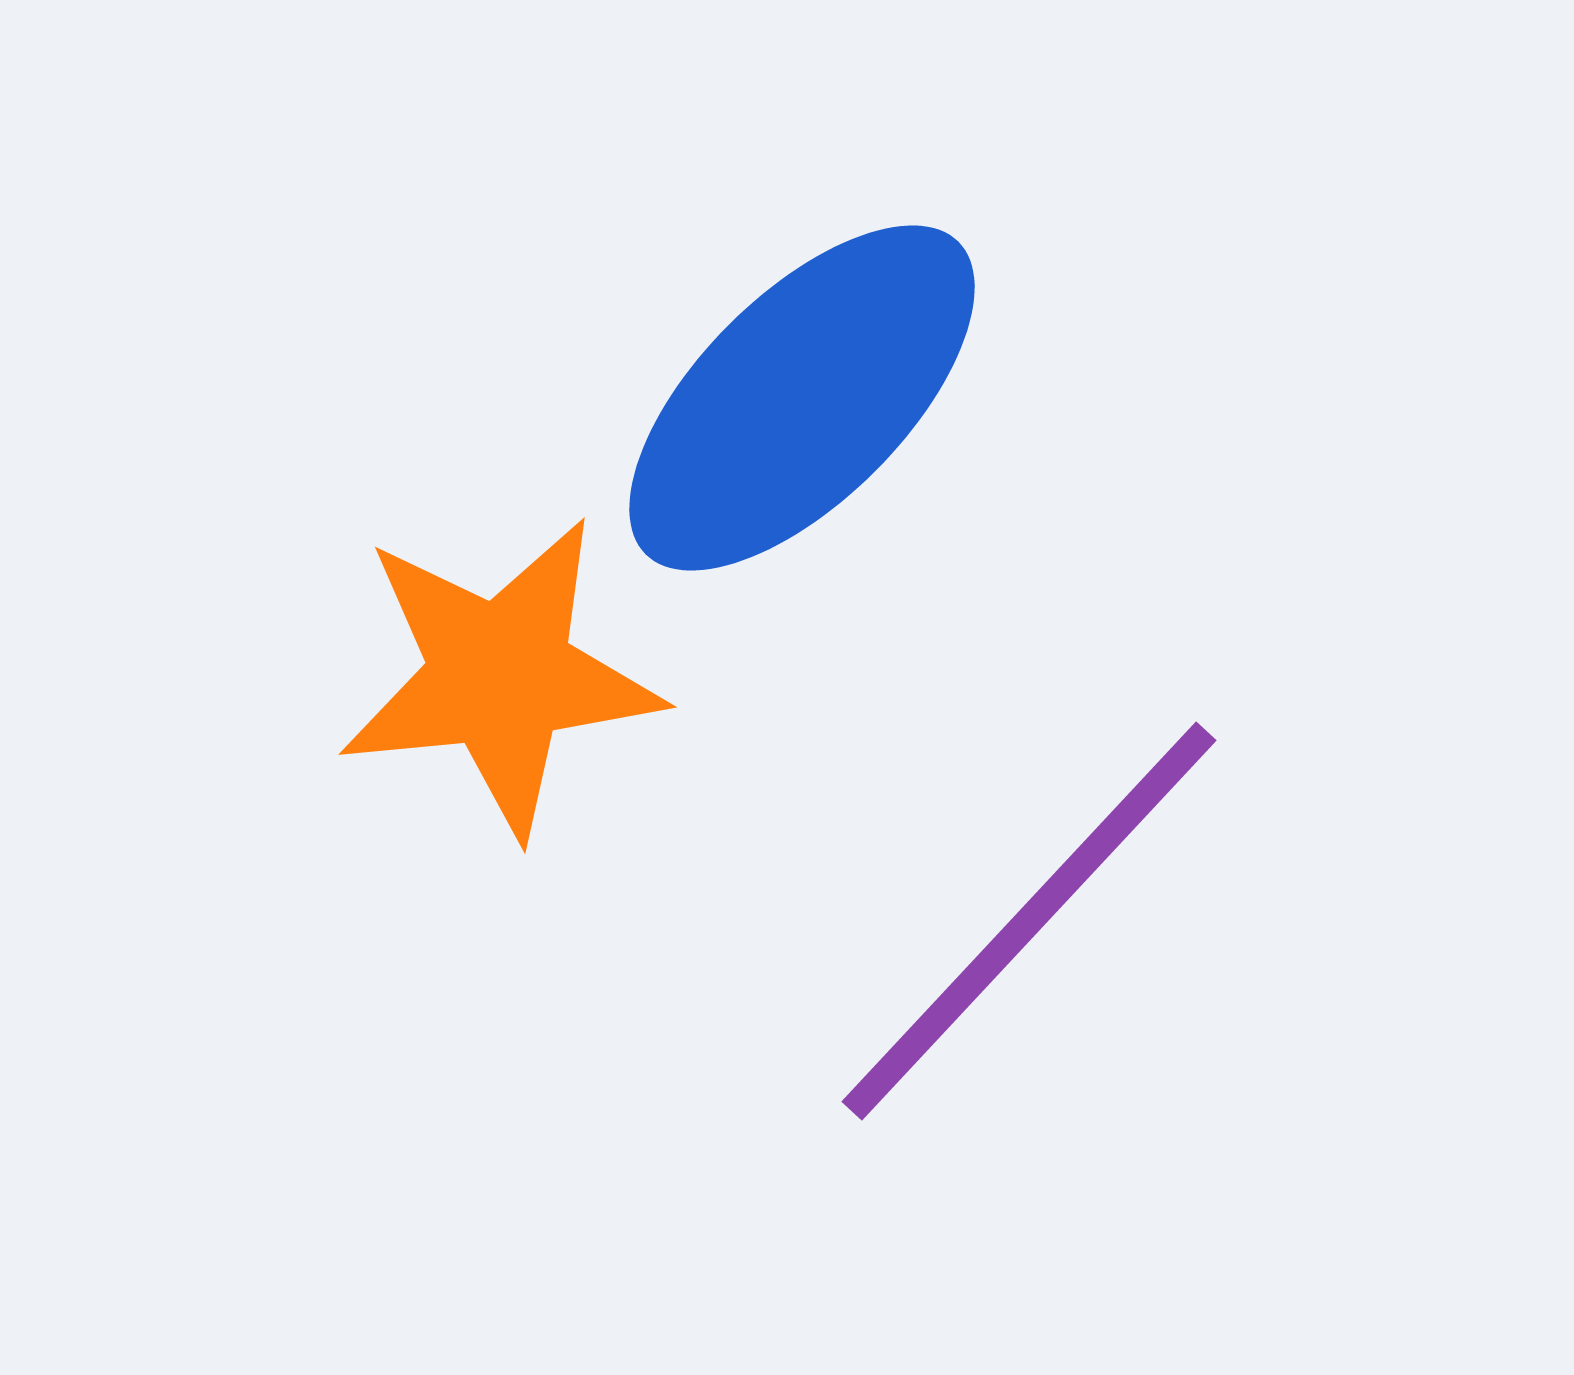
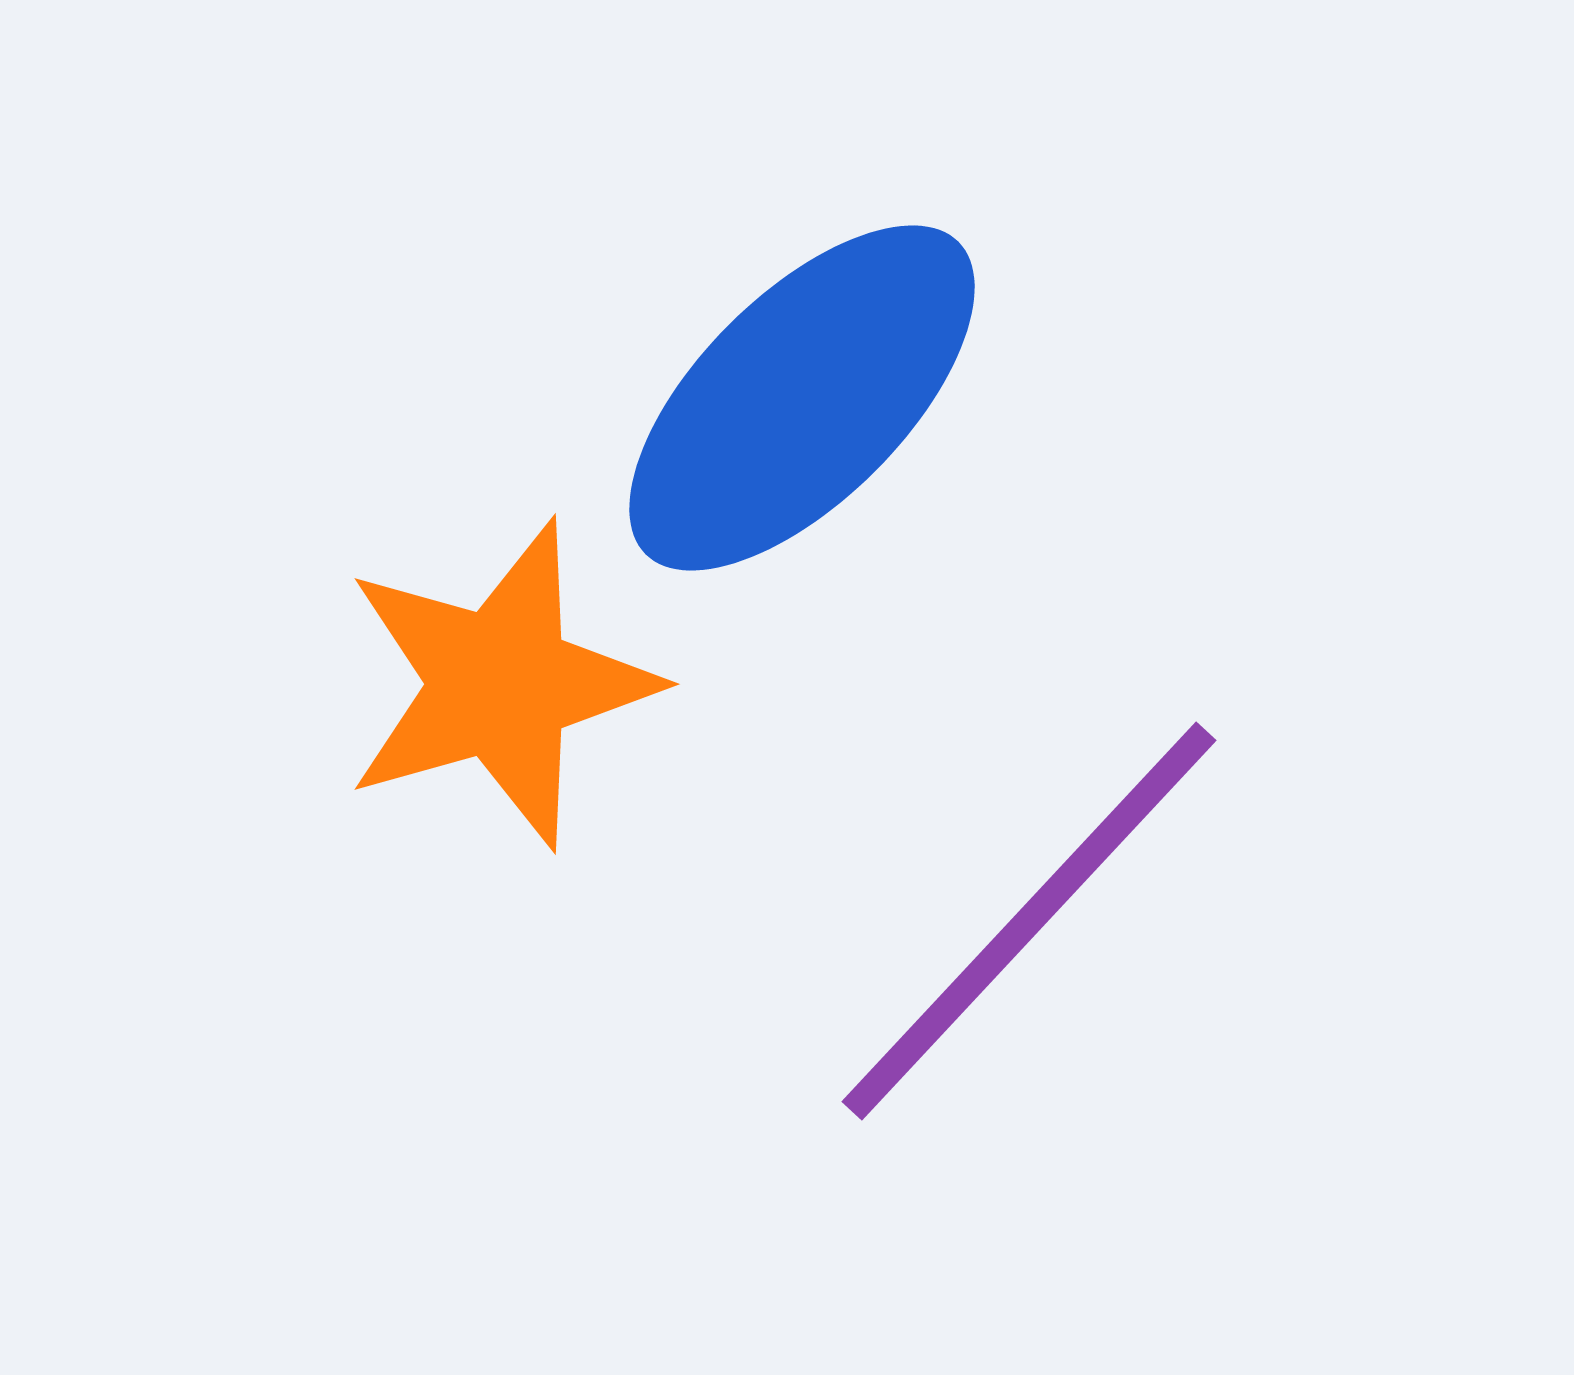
orange star: moved 8 px down; rotated 10 degrees counterclockwise
